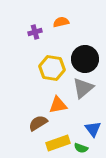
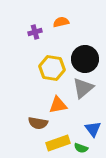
brown semicircle: rotated 138 degrees counterclockwise
